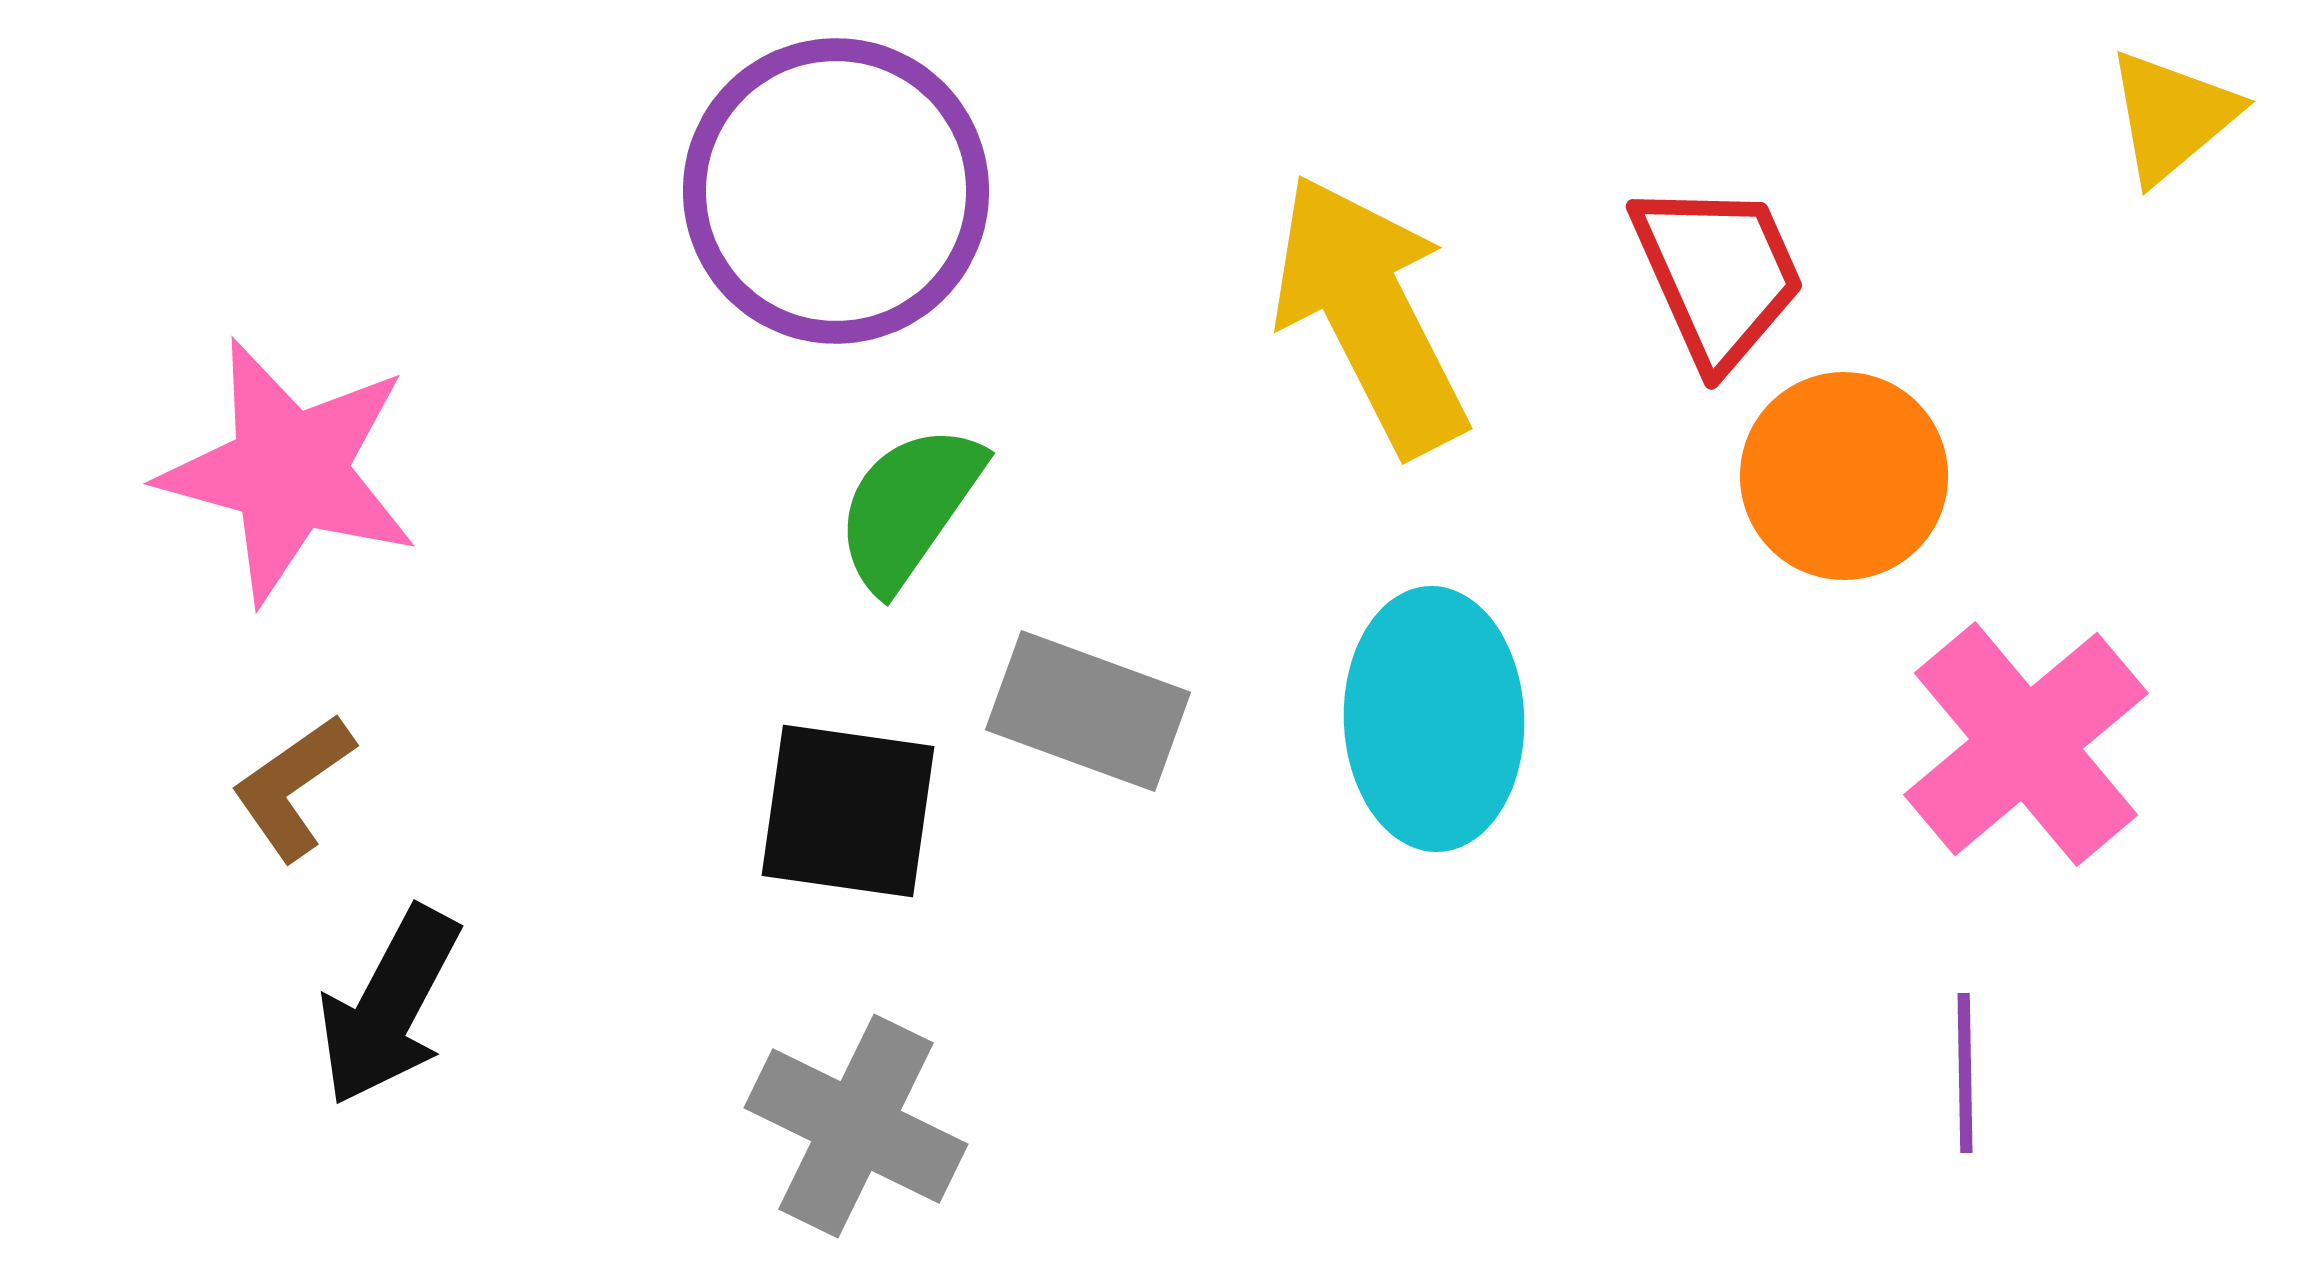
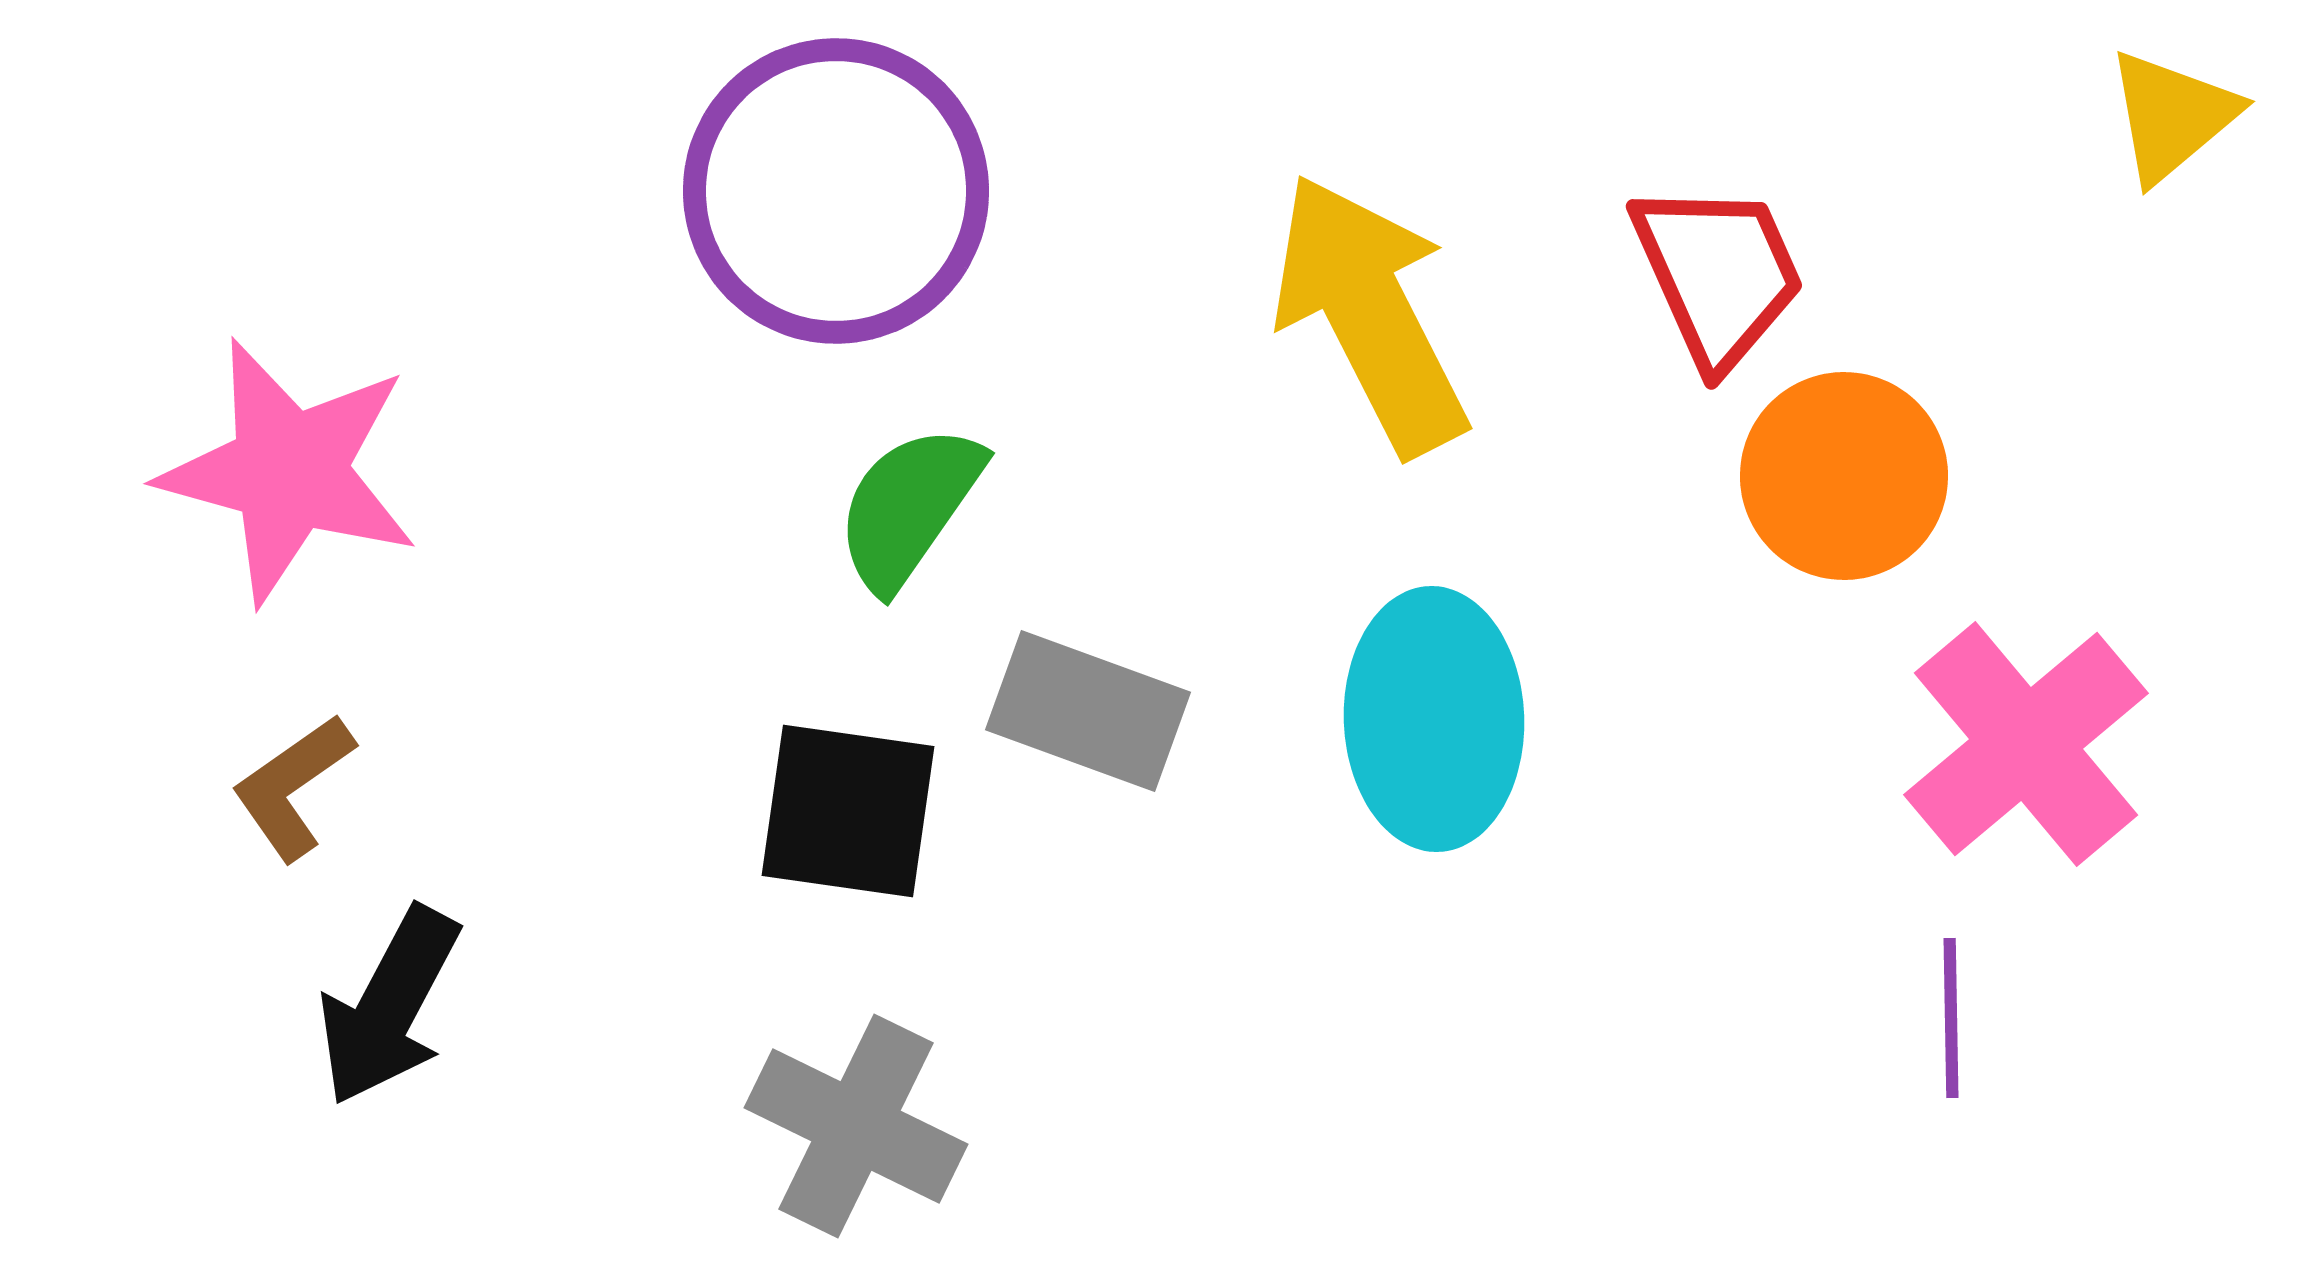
purple line: moved 14 px left, 55 px up
